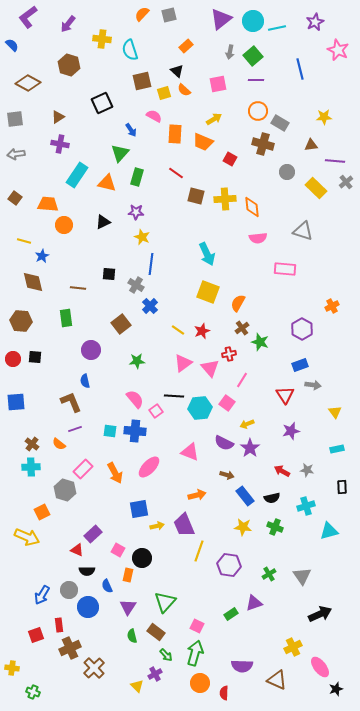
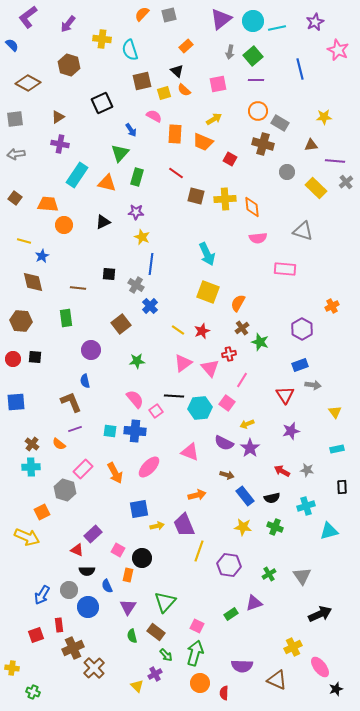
brown cross at (70, 648): moved 3 px right
